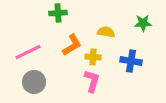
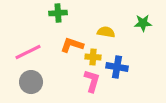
orange L-shape: rotated 130 degrees counterclockwise
blue cross: moved 14 px left, 6 px down
gray circle: moved 3 px left
